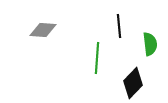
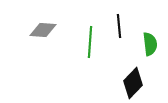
green line: moved 7 px left, 16 px up
